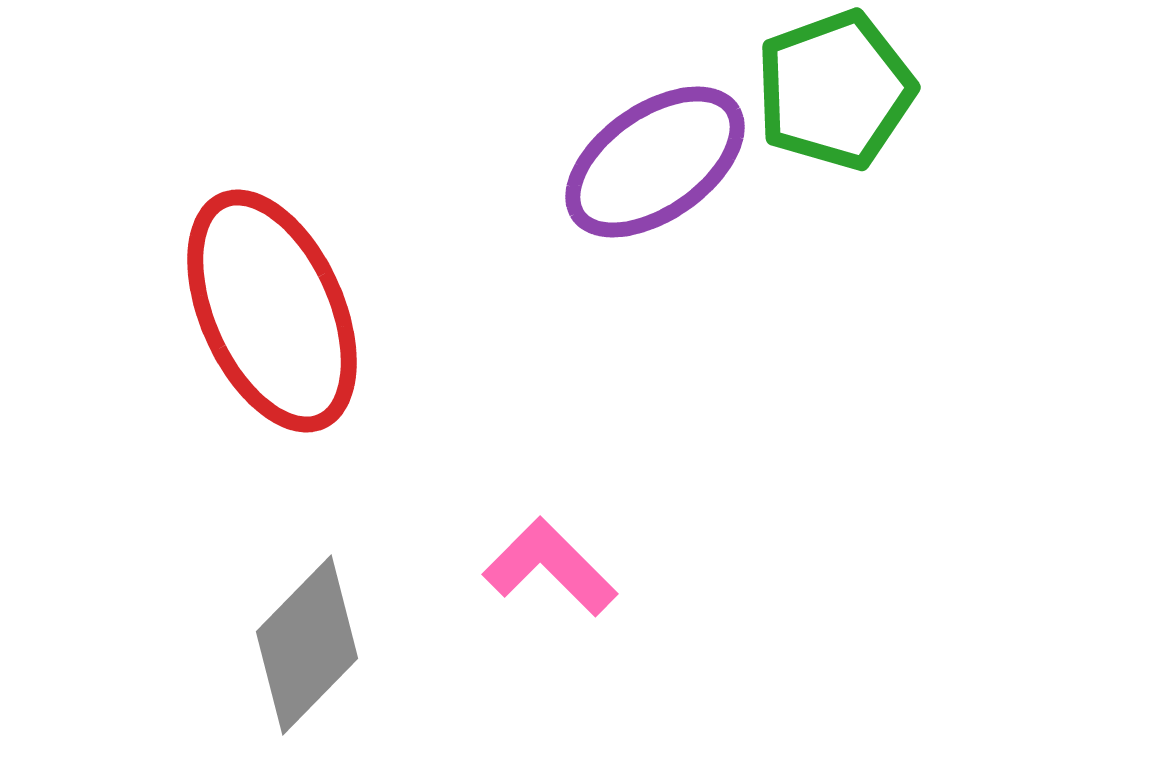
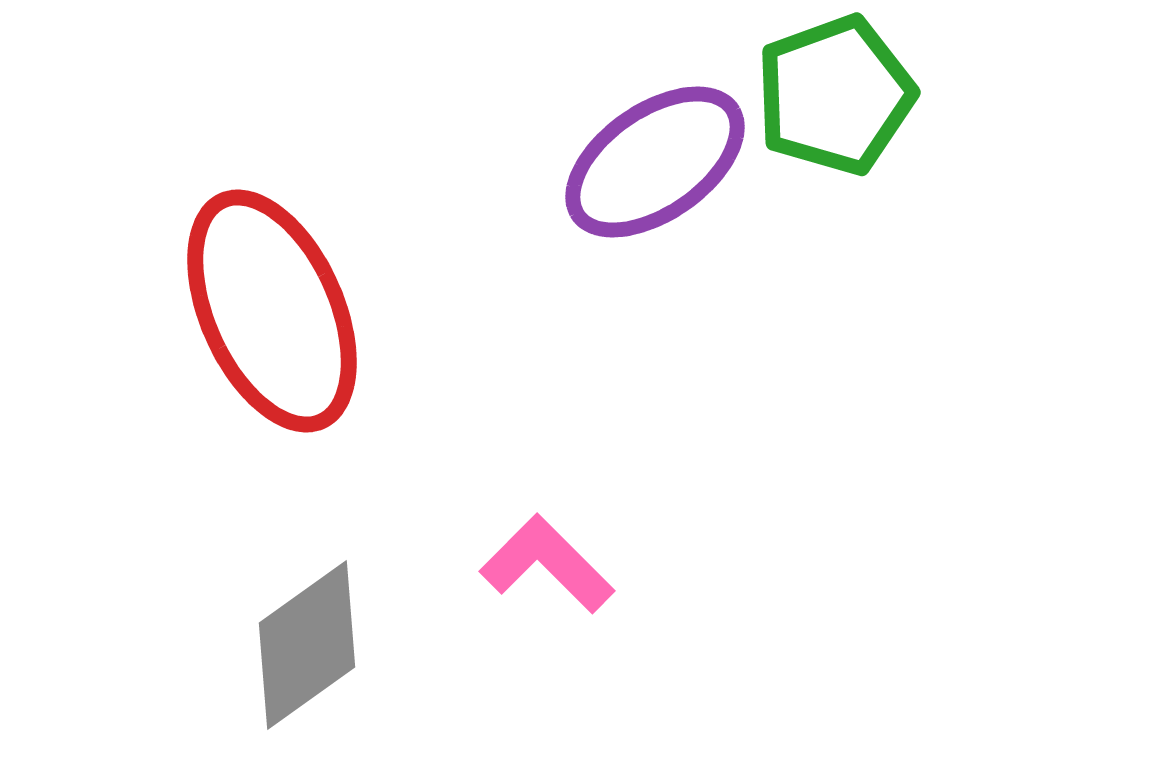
green pentagon: moved 5 px down
pink L-shape: moved 3 px left, 3 px up
gray diamond: rotated 10 degrees clockwise
